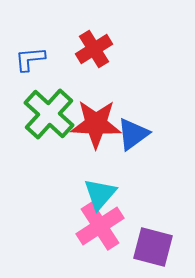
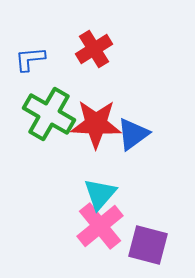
green cross: rotated 12 degrees counterclockwise
pink cross: rotated 6 degrees counterclockwise
purple square: moved 5 px left, 2 px up
